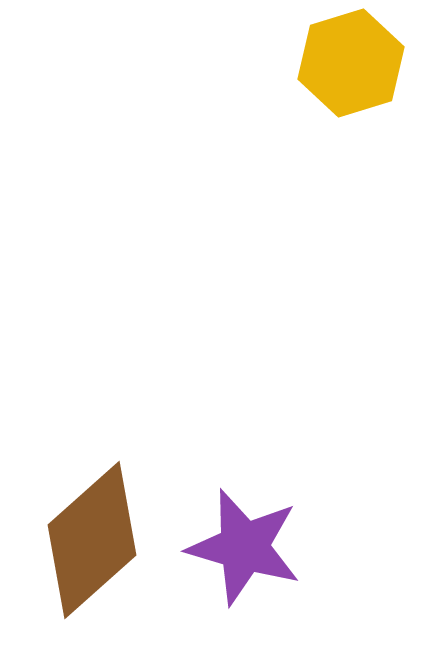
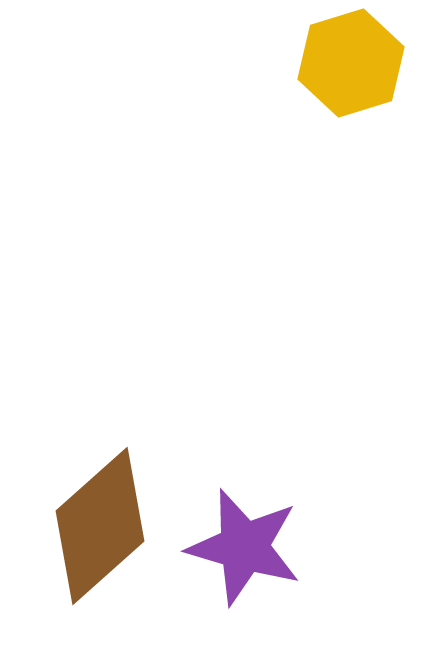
brown diamond: moved 8 px right, 14 px up
